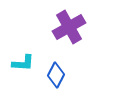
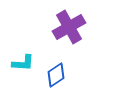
blue diamond: rotated 30 degrees clockwise
